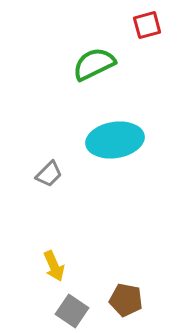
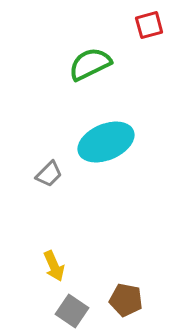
red square: moved 2 px right
green semicircle: moved 4 px left
cyan ellipse: moved 9 px left, 2 px down; rotated 14 degrees counterclockwise
